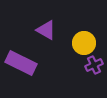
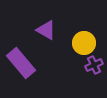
purple rectangle: rotated 24 degrees clockwise
